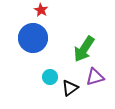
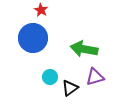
green arrow: rotated 68 degrees clockwise
